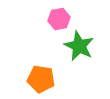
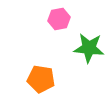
green star: moved 10 px right, 2 px down; rotated 20 degrees counterclockwise
